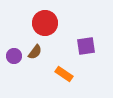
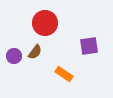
purple square: moved 3 px right
